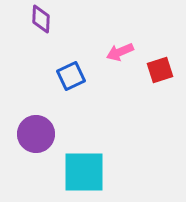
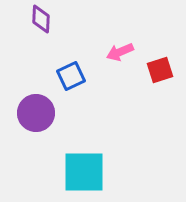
purple circle: moved 21 px up
